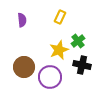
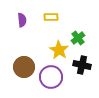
yellow rectangle: moved 9 px left; rotated 64 degrees clockwise
green cross: moved 3 px up
yellow star: rotated 18 degrees counterclockwise
purple circle: moved 1 px right
